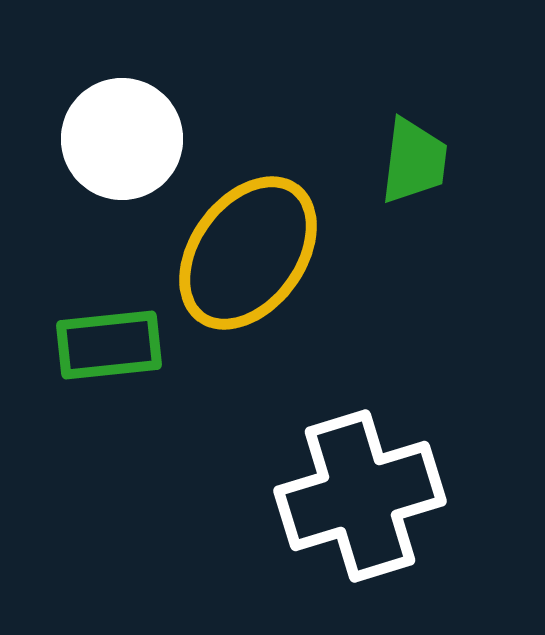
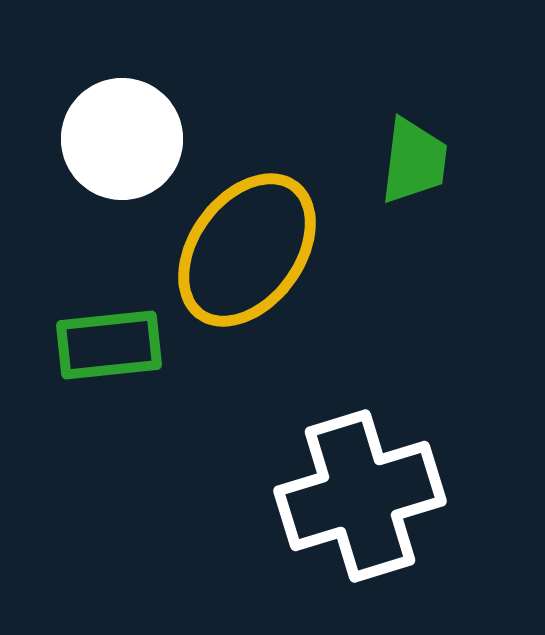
yellow ellipse: moved 1 px left, 3 px up
